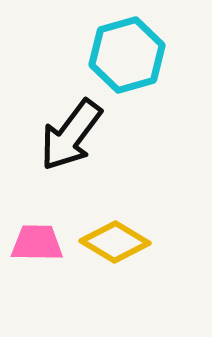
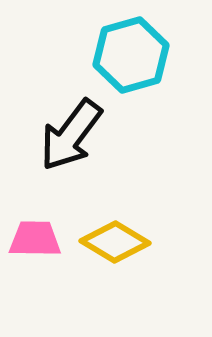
cyan hexagon: moved 4 px right
pink trapezoid: moved 2 px left, 4 px up
